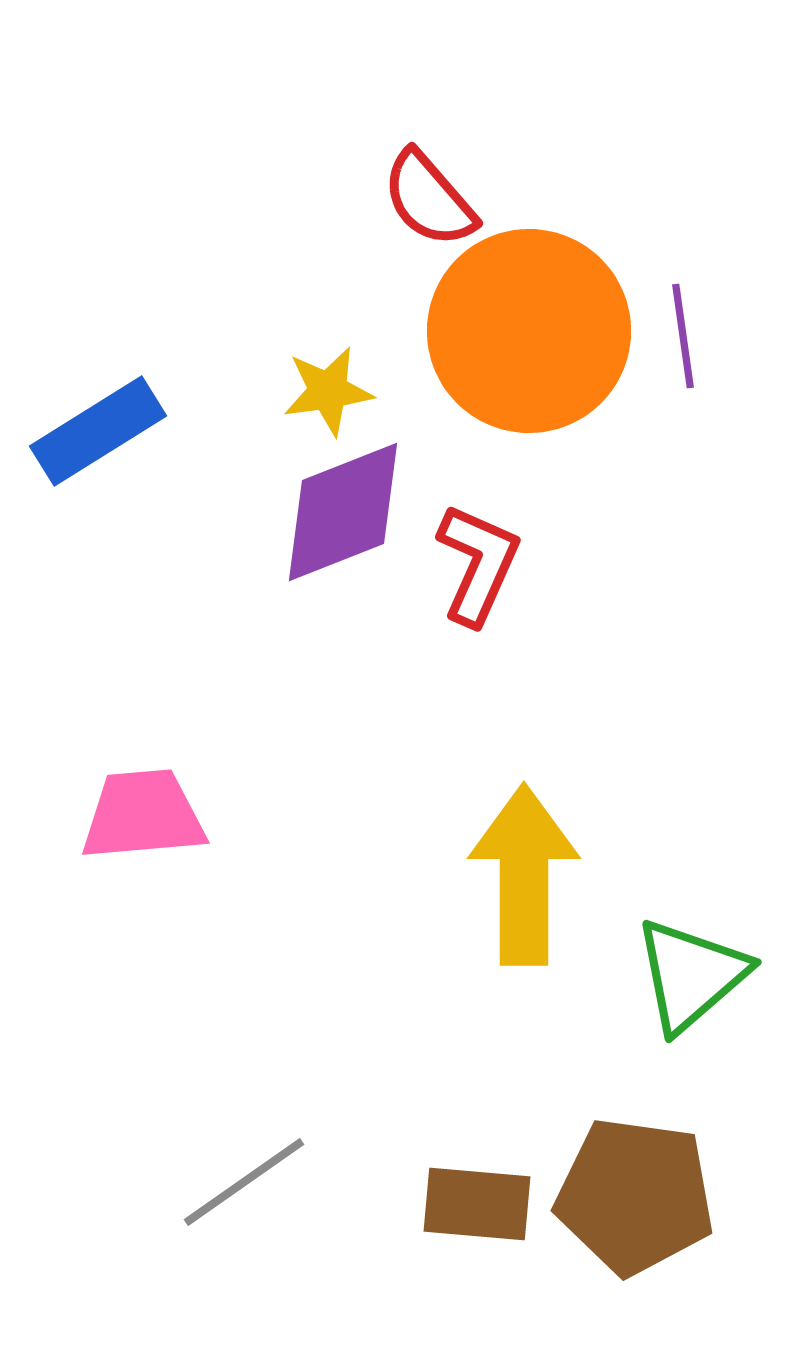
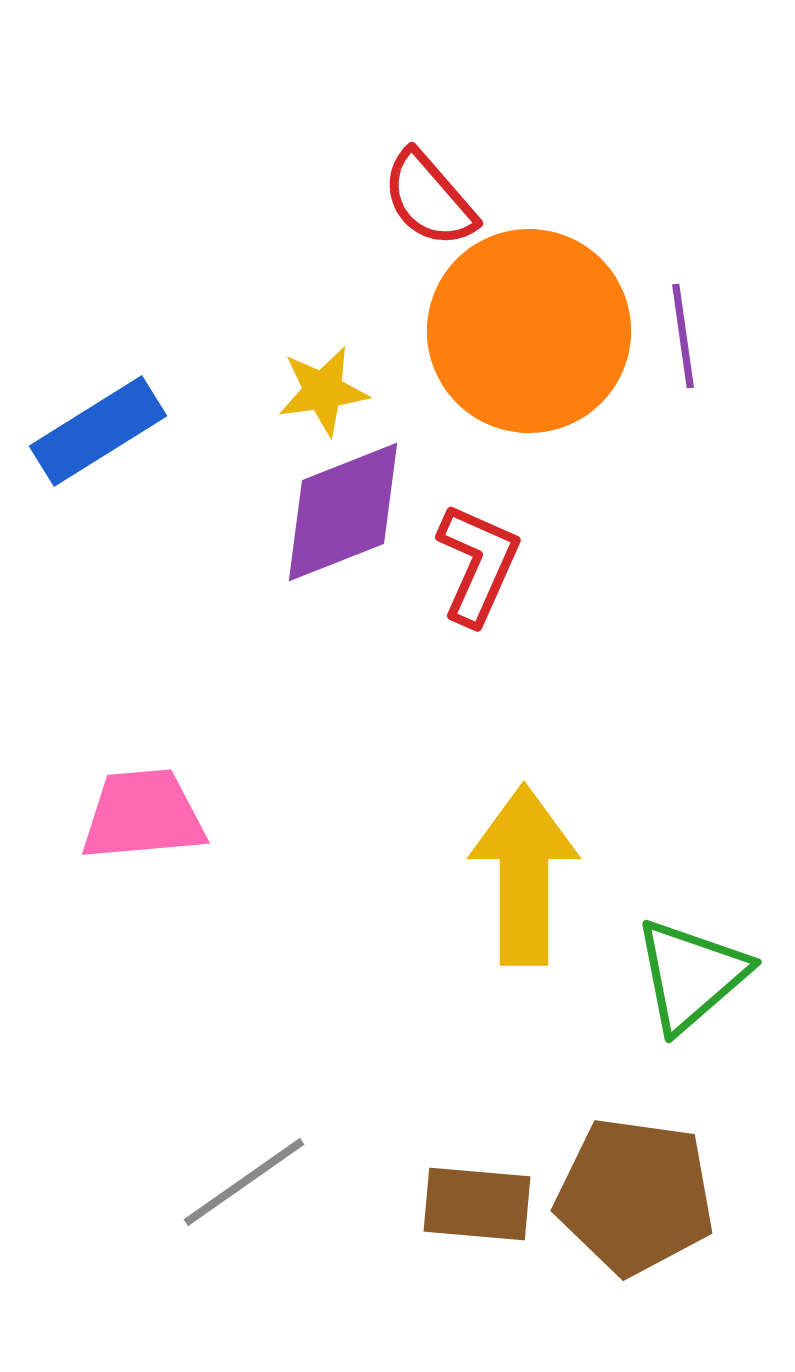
yellow star: moved 5 px left
